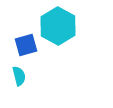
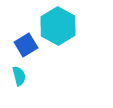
blue square: rotated 15 degrees counterclockwise
